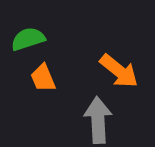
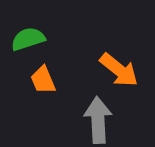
orange arrow: moved 1 px up
orange trapezoid: moved 2 px down
